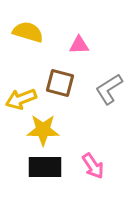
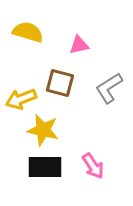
pink triangle: rotated 10 degrees counterclockwise
gray L-shape: moved 1 px up
yellow star: rotated 12 degrees clockwise
